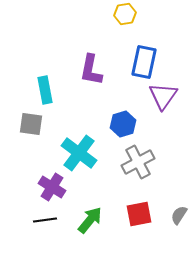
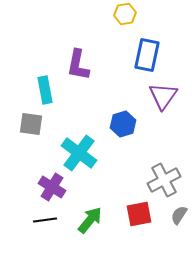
blue rectangle: moved 3 px right, 7 px up
purple L-shape: moved 13 px left, 5 px up
gray cross: moved 26 px right, 18 px down
